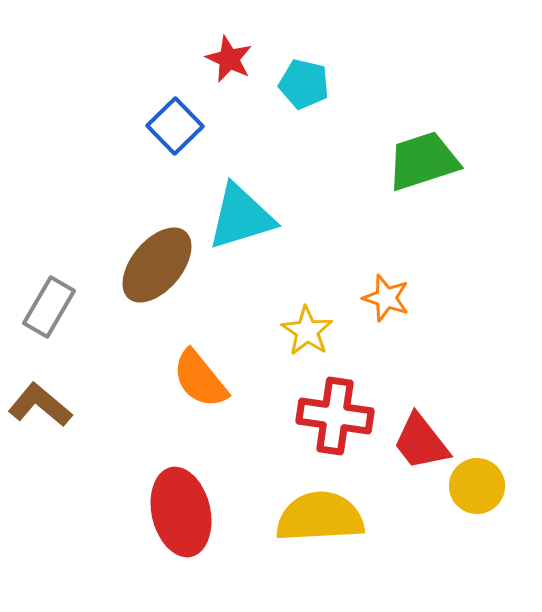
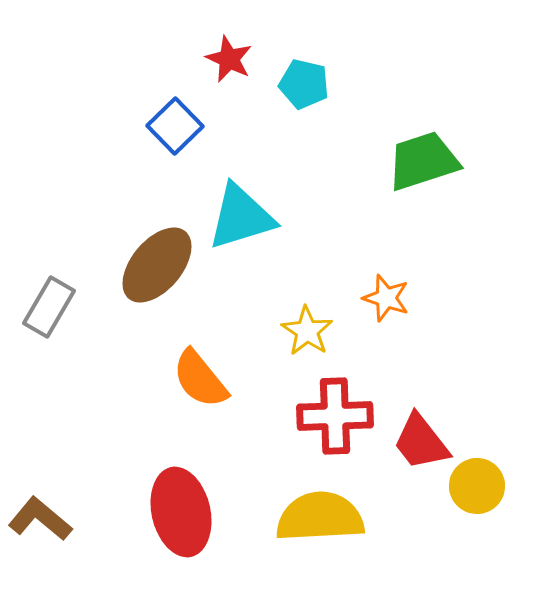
brown L-shape: moved 114 px down
red cross: rotated 10 degrees counterclockwise
